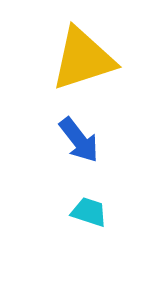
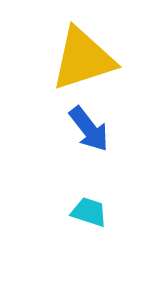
blue arrow: moved 10 px right, 11 px up
